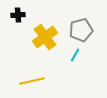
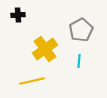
gray pentagon: rotated 15 degrees counterclockwise
yellow cross: moved 12 px down
cyan line: moved 4 px right, 6 px down; rotated 24 degrees counterclockwise
